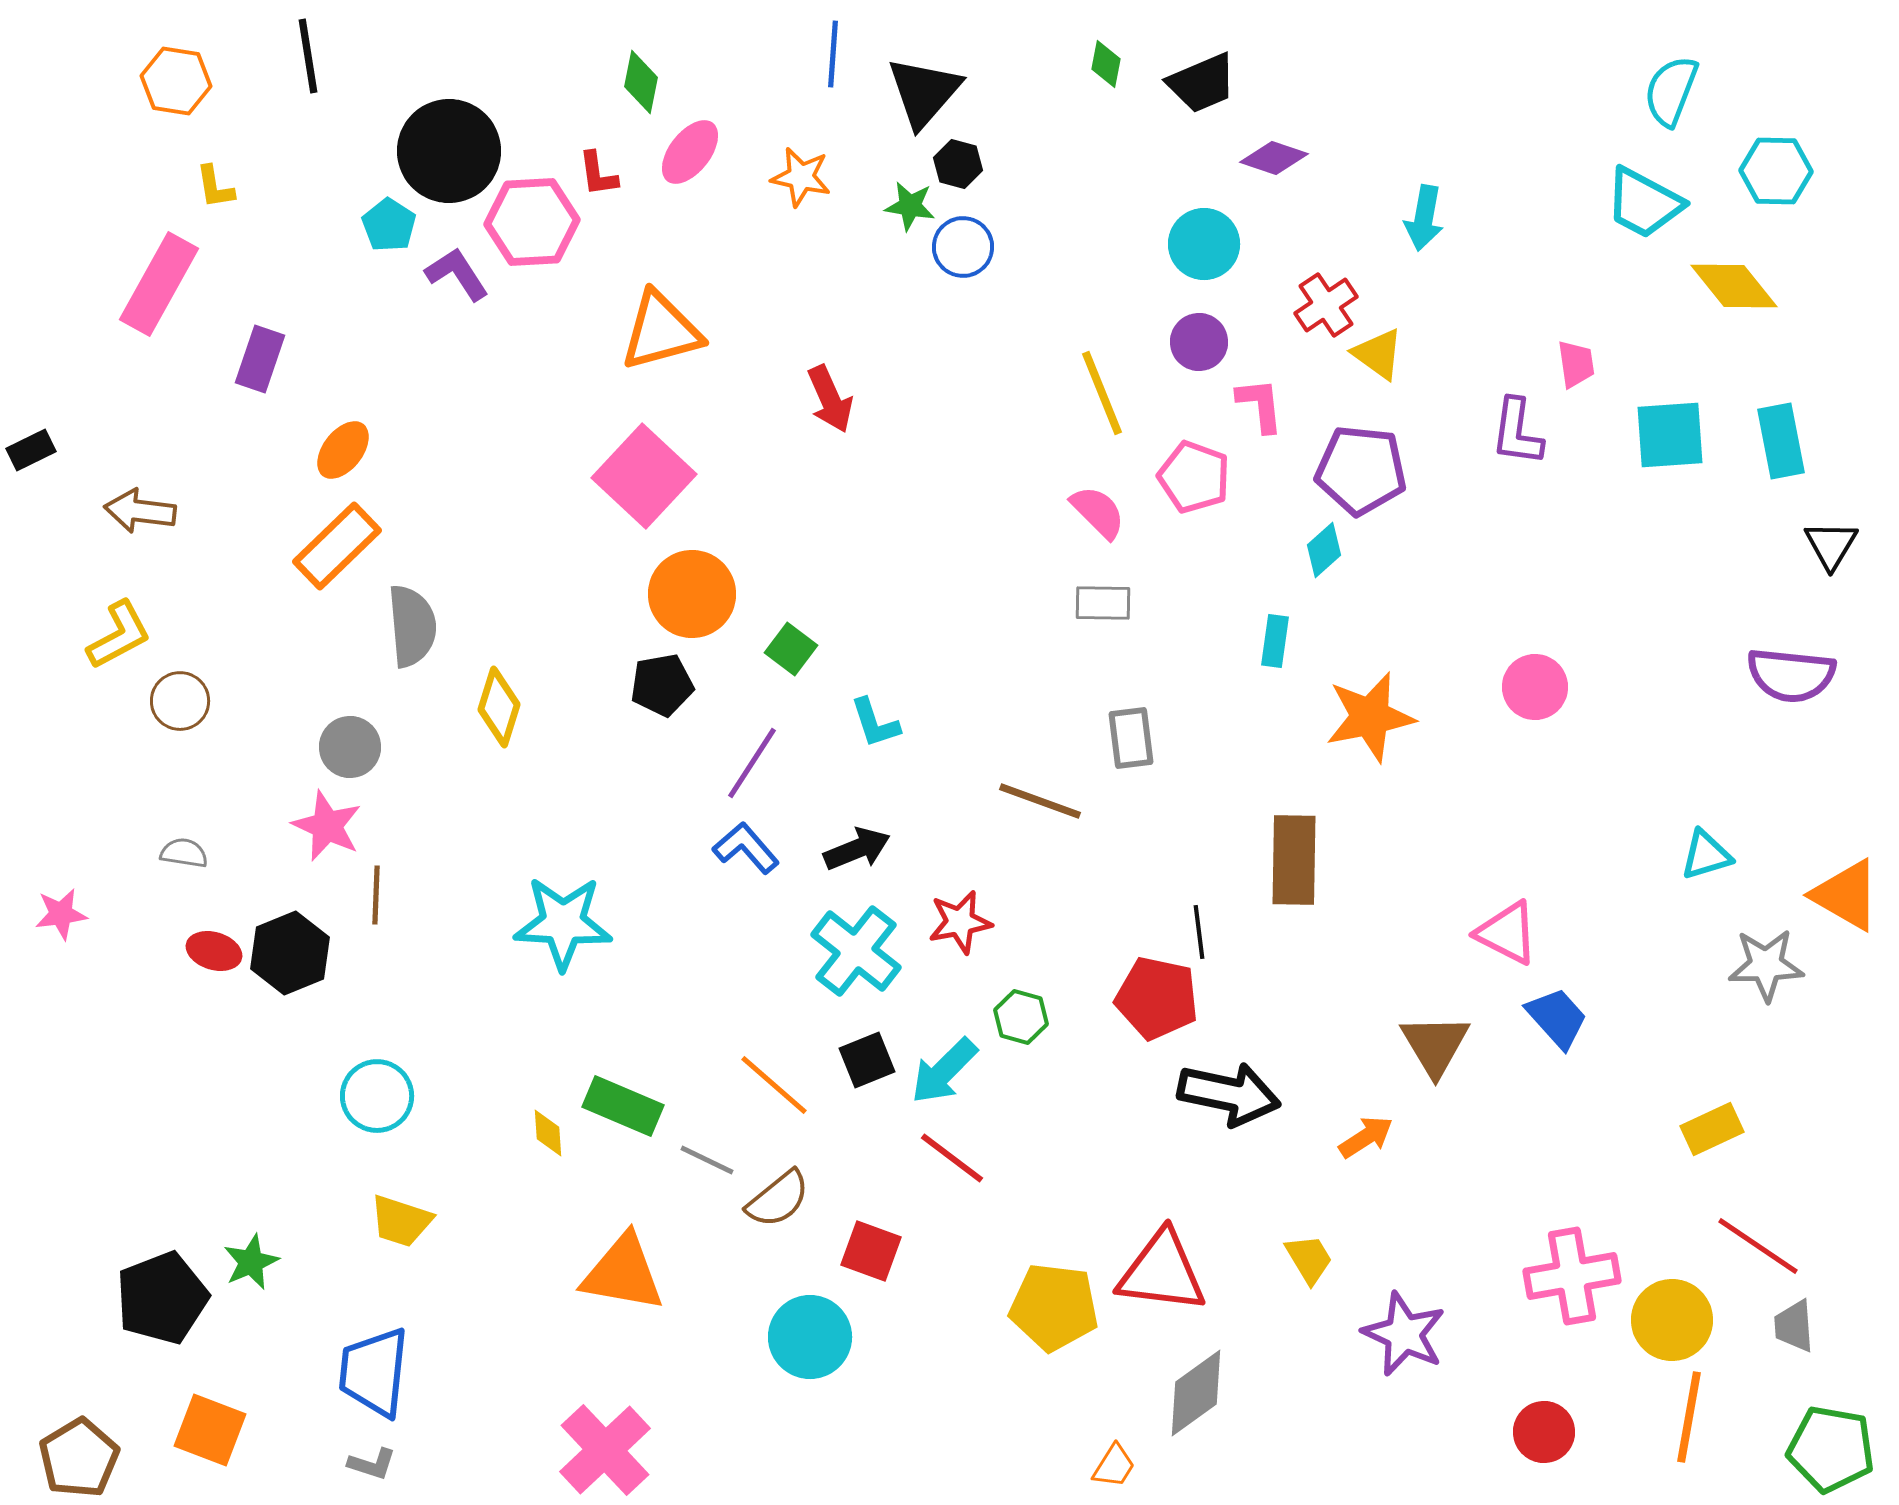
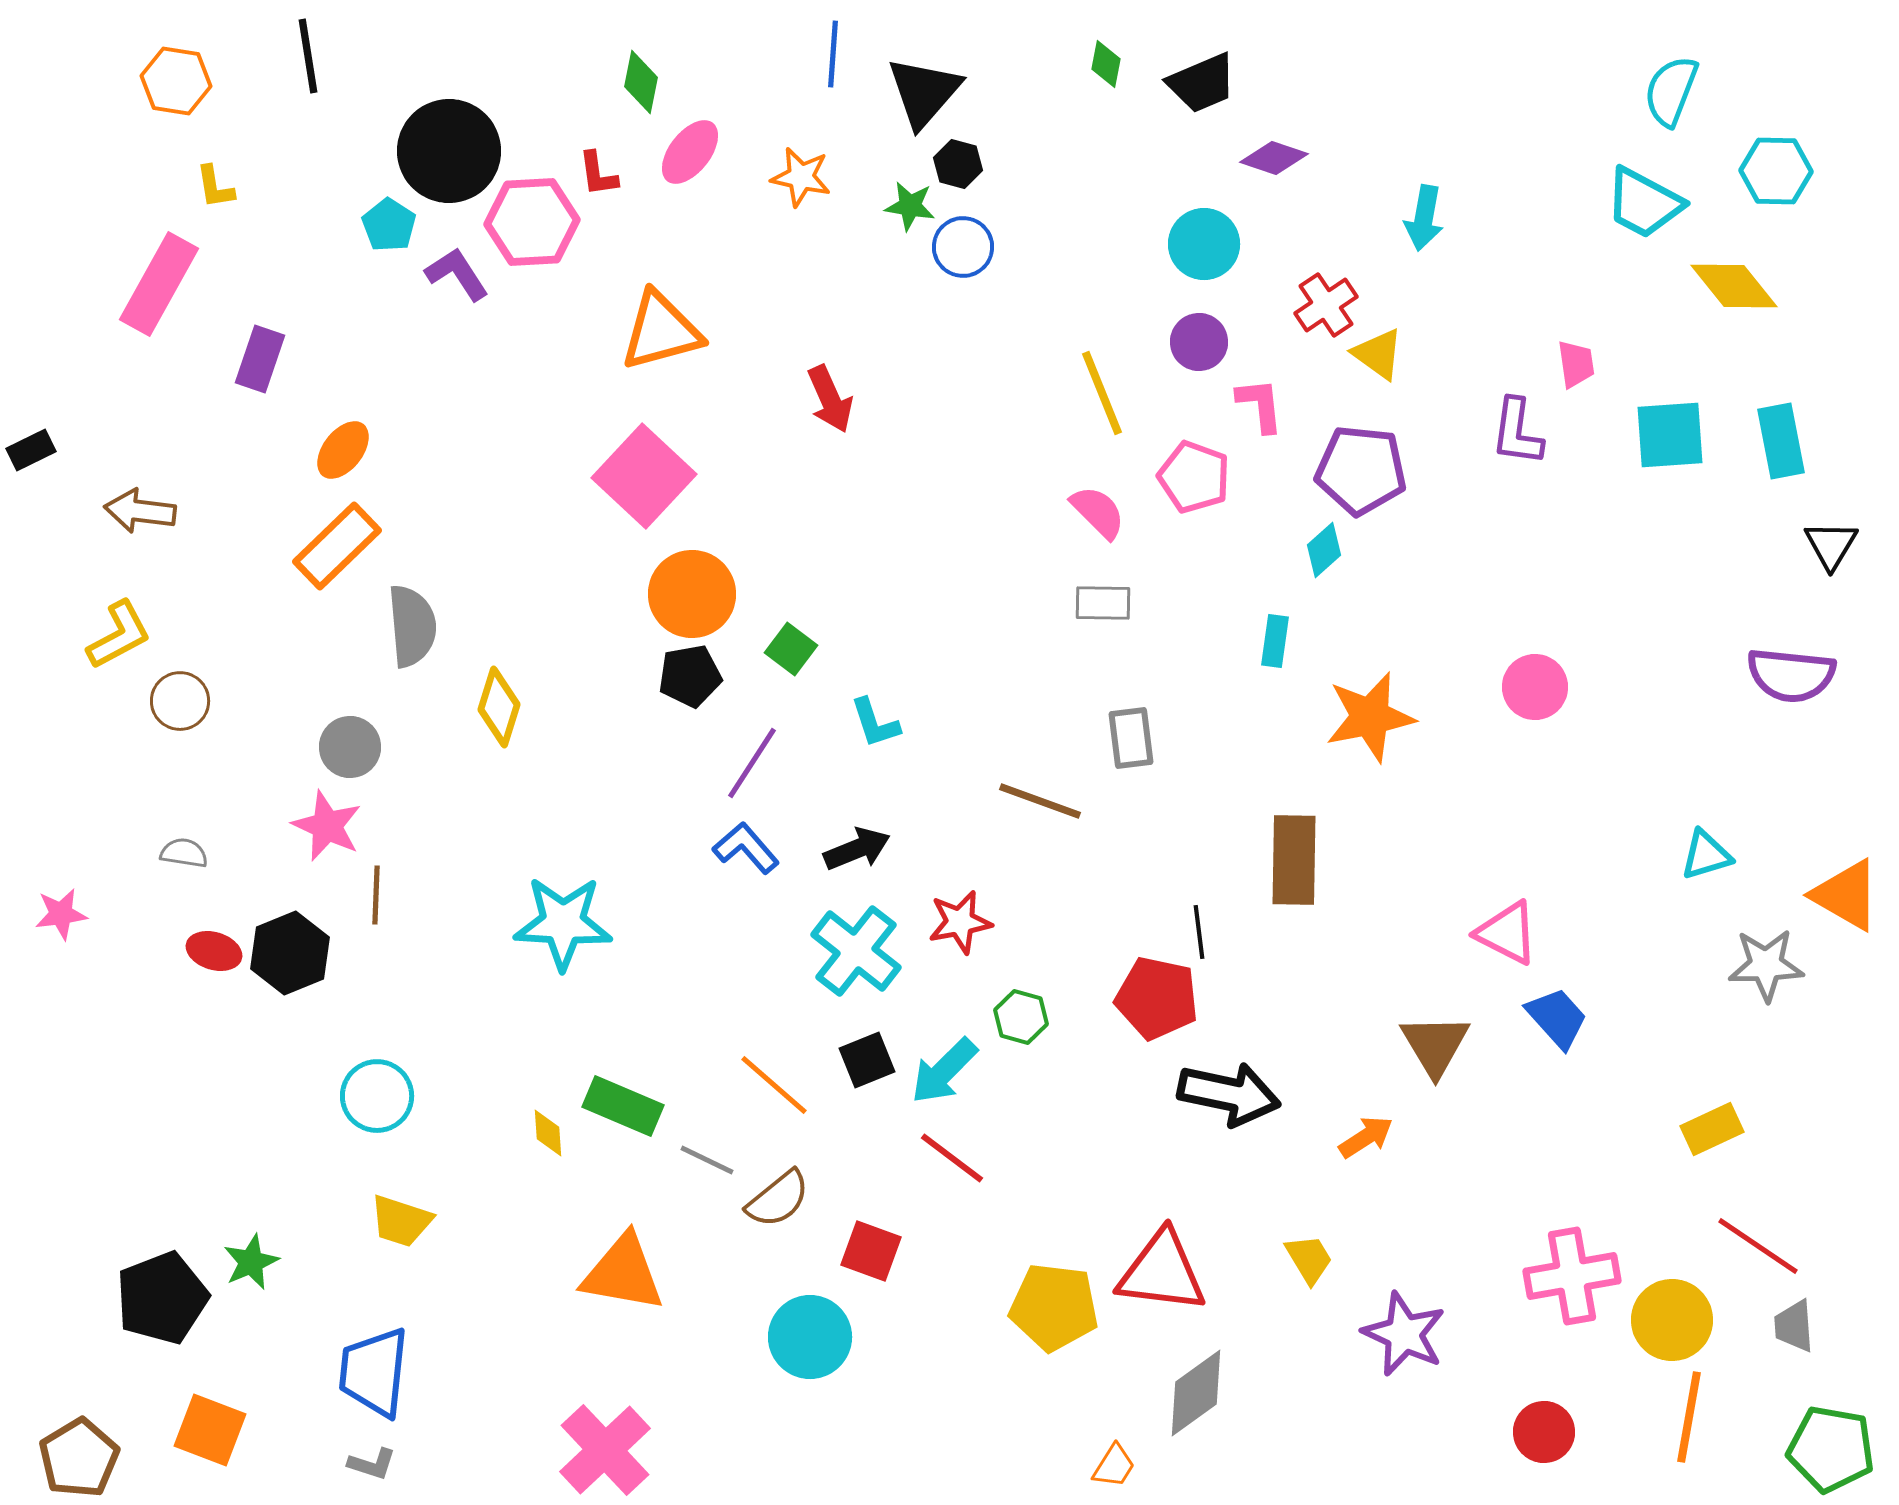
black pentagon at (662, 685): moved 28 px right, 9 px up
